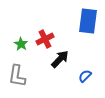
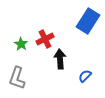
blue rectangle: rotated 25 degrees clockwise
black arrow: rotated 48 degrees counterclockwise
gray L-shape: moved 2 px down; rotated 10 degrees clockwise
